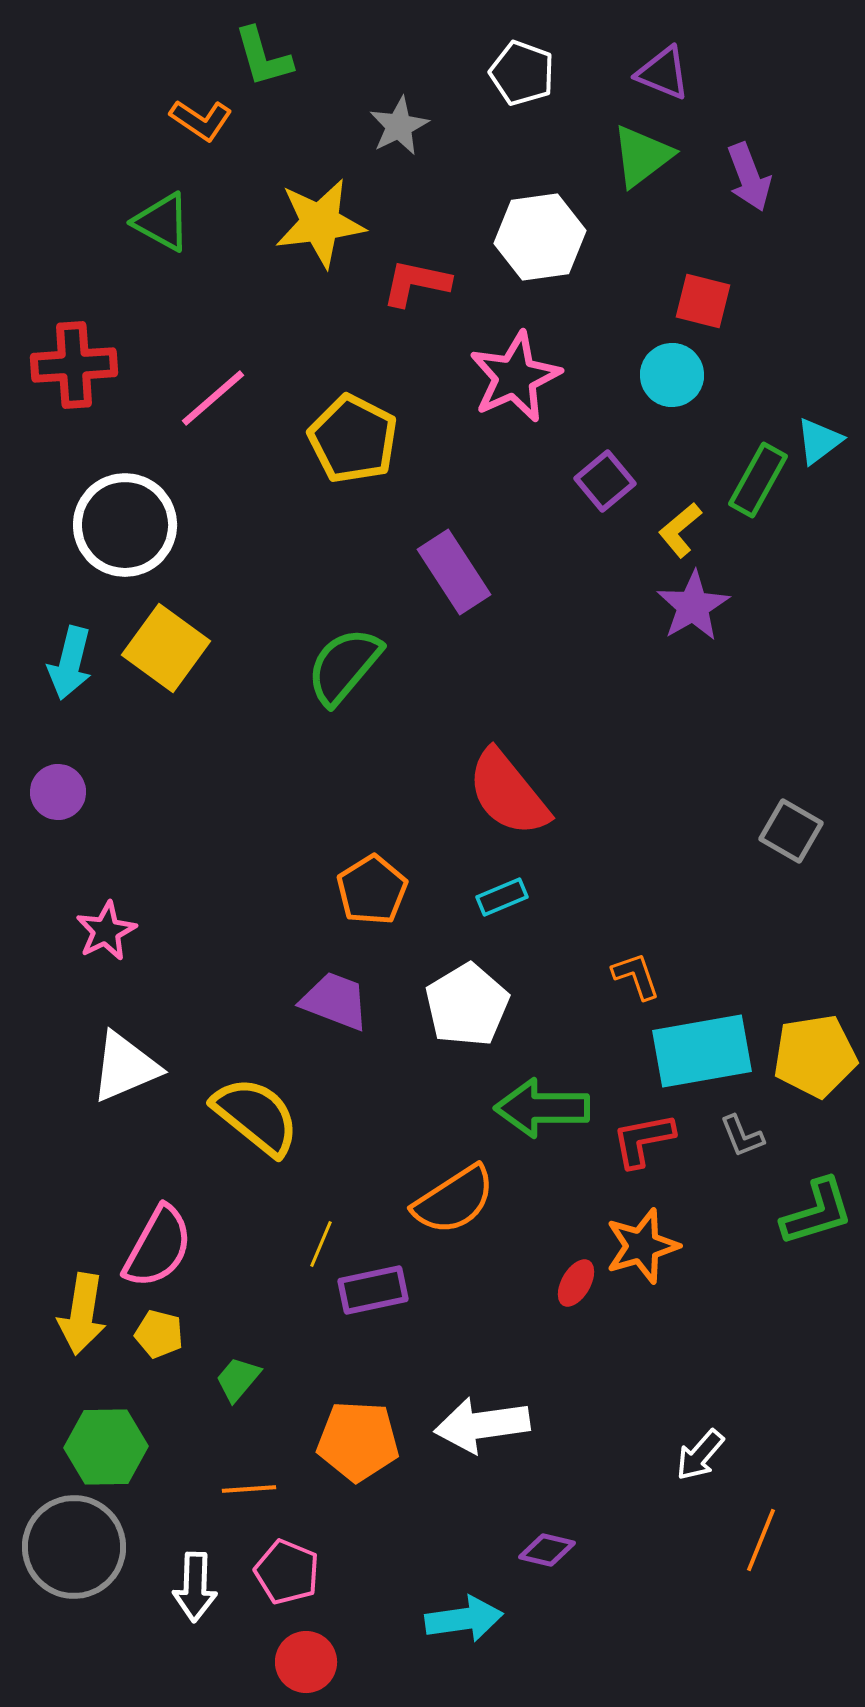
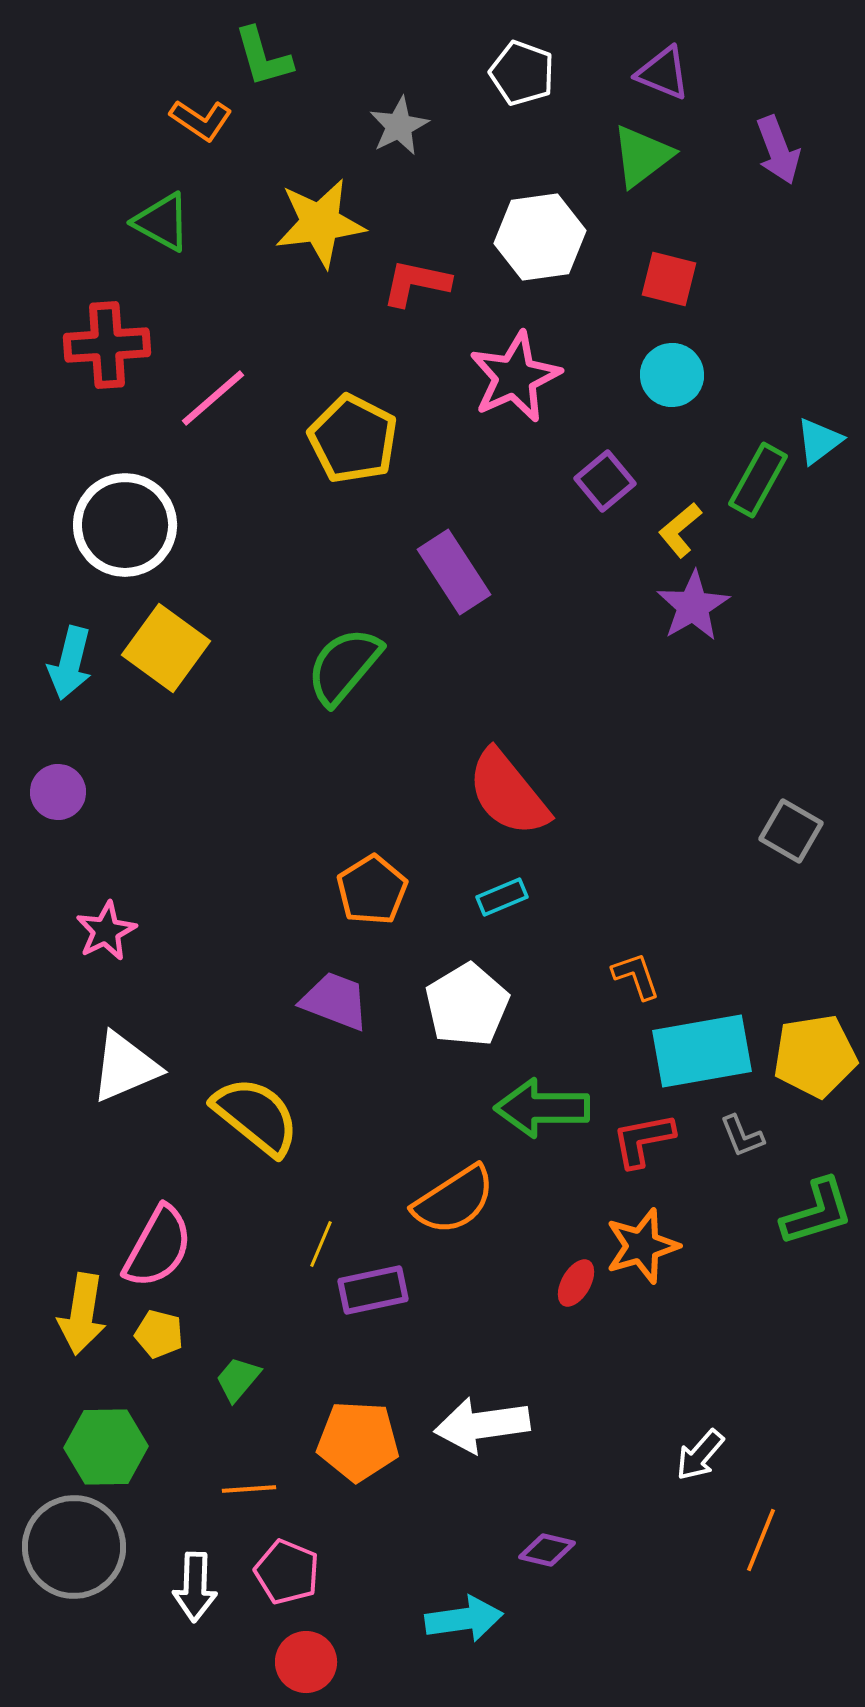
purple arrow at (749, 177): moved 29 px right, 27 px up
red square at (703, 301): moved 34 px left, 22 px up
red cross at (74, 365): moved 33 px right, 20 px up
